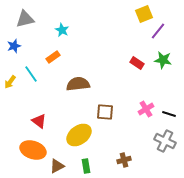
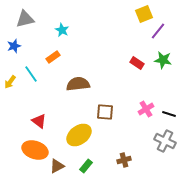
orange ellipse: moved 2 px right
green rectangle: rotated 48 degrees clockwise
